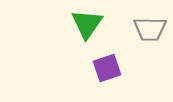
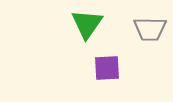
purple square: rotated 16 degrees clockwise
